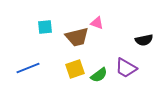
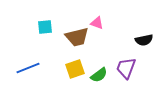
purple trapezoid: rotated 80 degrees clockwise
